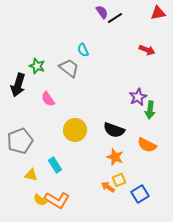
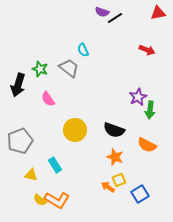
purple semicircle: rotated 144 degrees clockwise
green star: moved 3 px right, 3 px down
